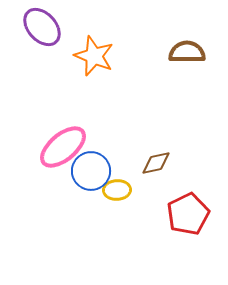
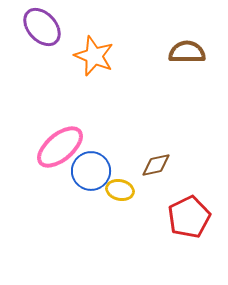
pink ellipse: moved 3 px left
brown diamond: moved 2 px down
yellow ellipse: moved 3 px right; rotated 16 degrees clockwise
red pentagon: moved 1 px right, 3 px down
